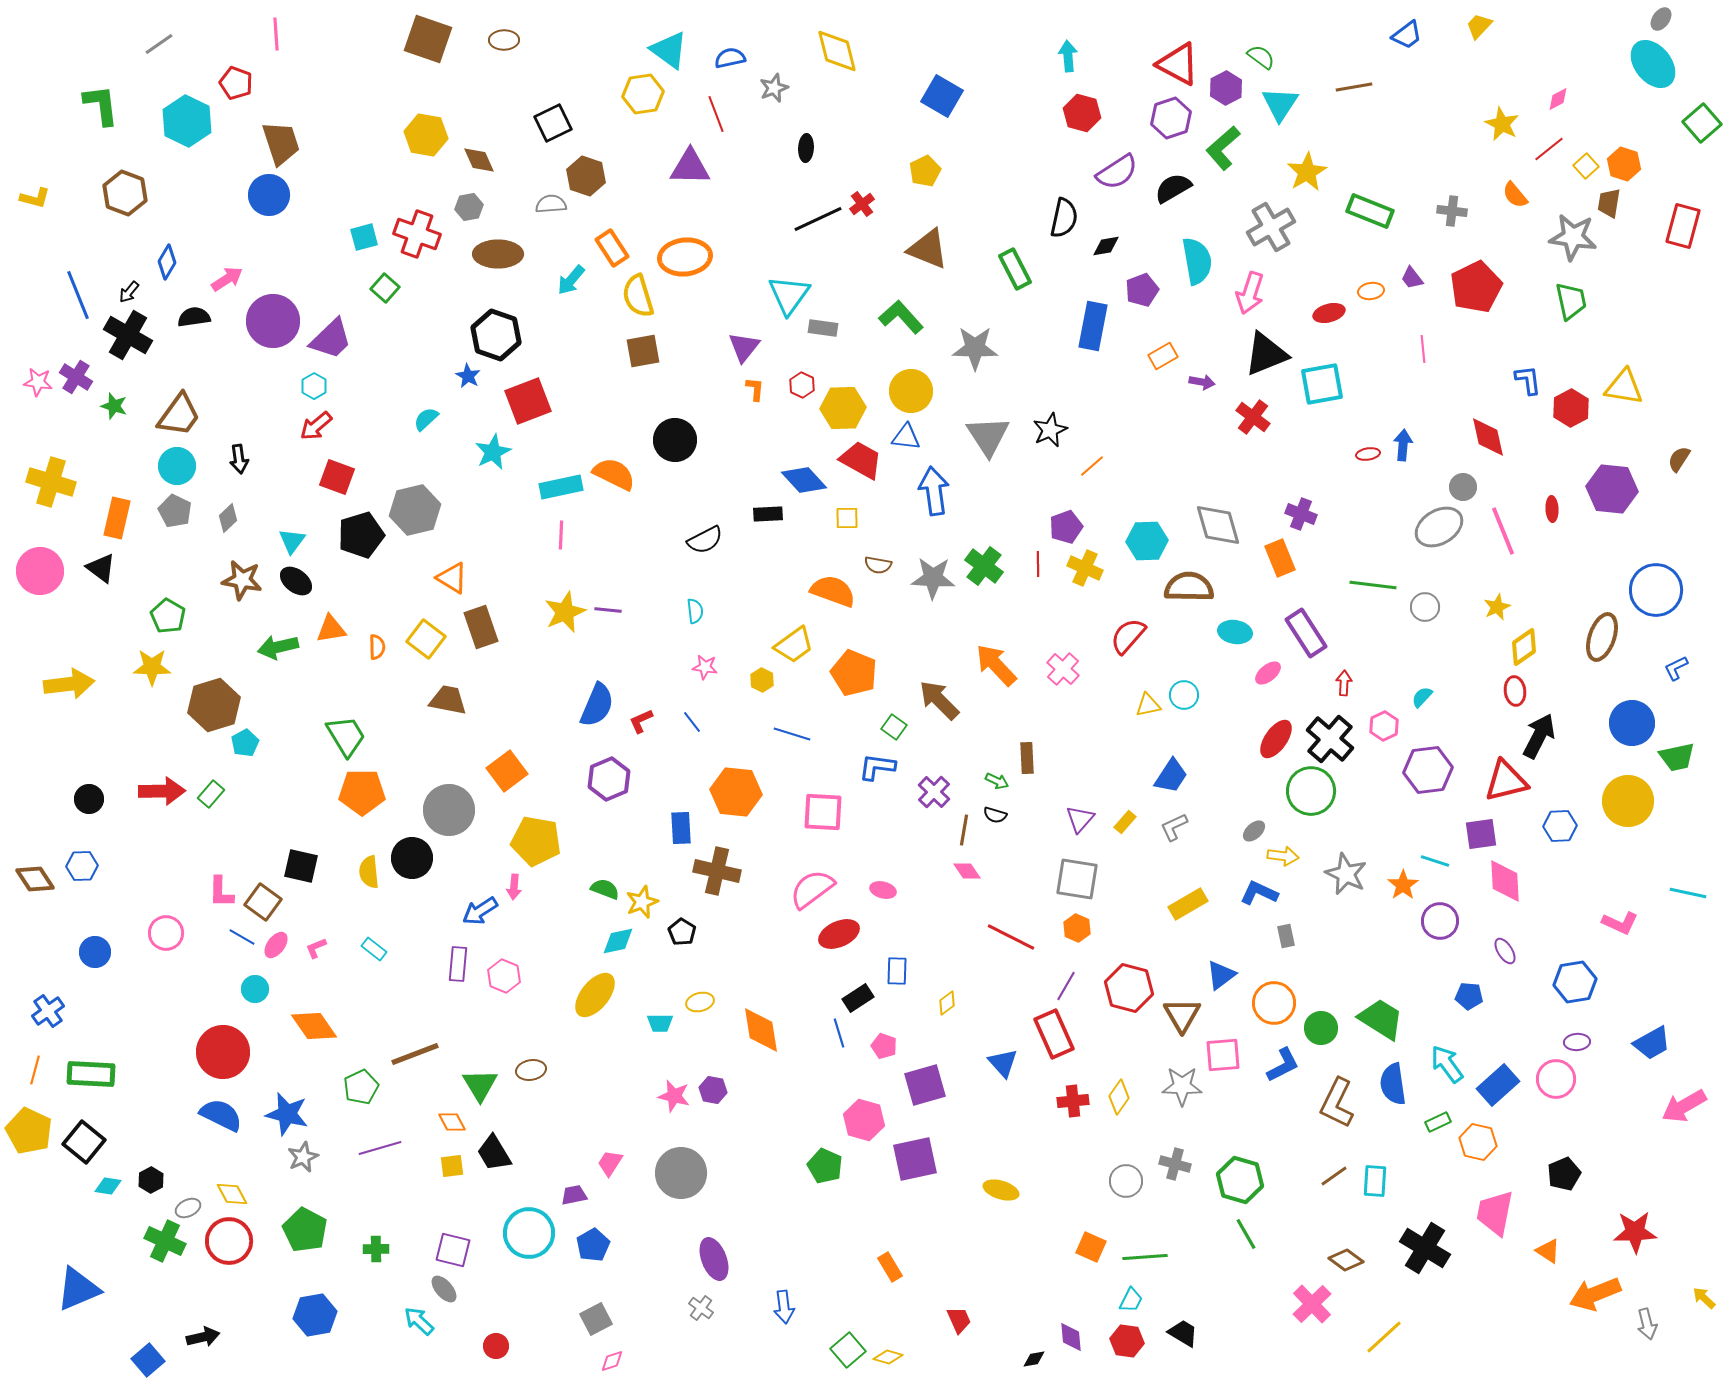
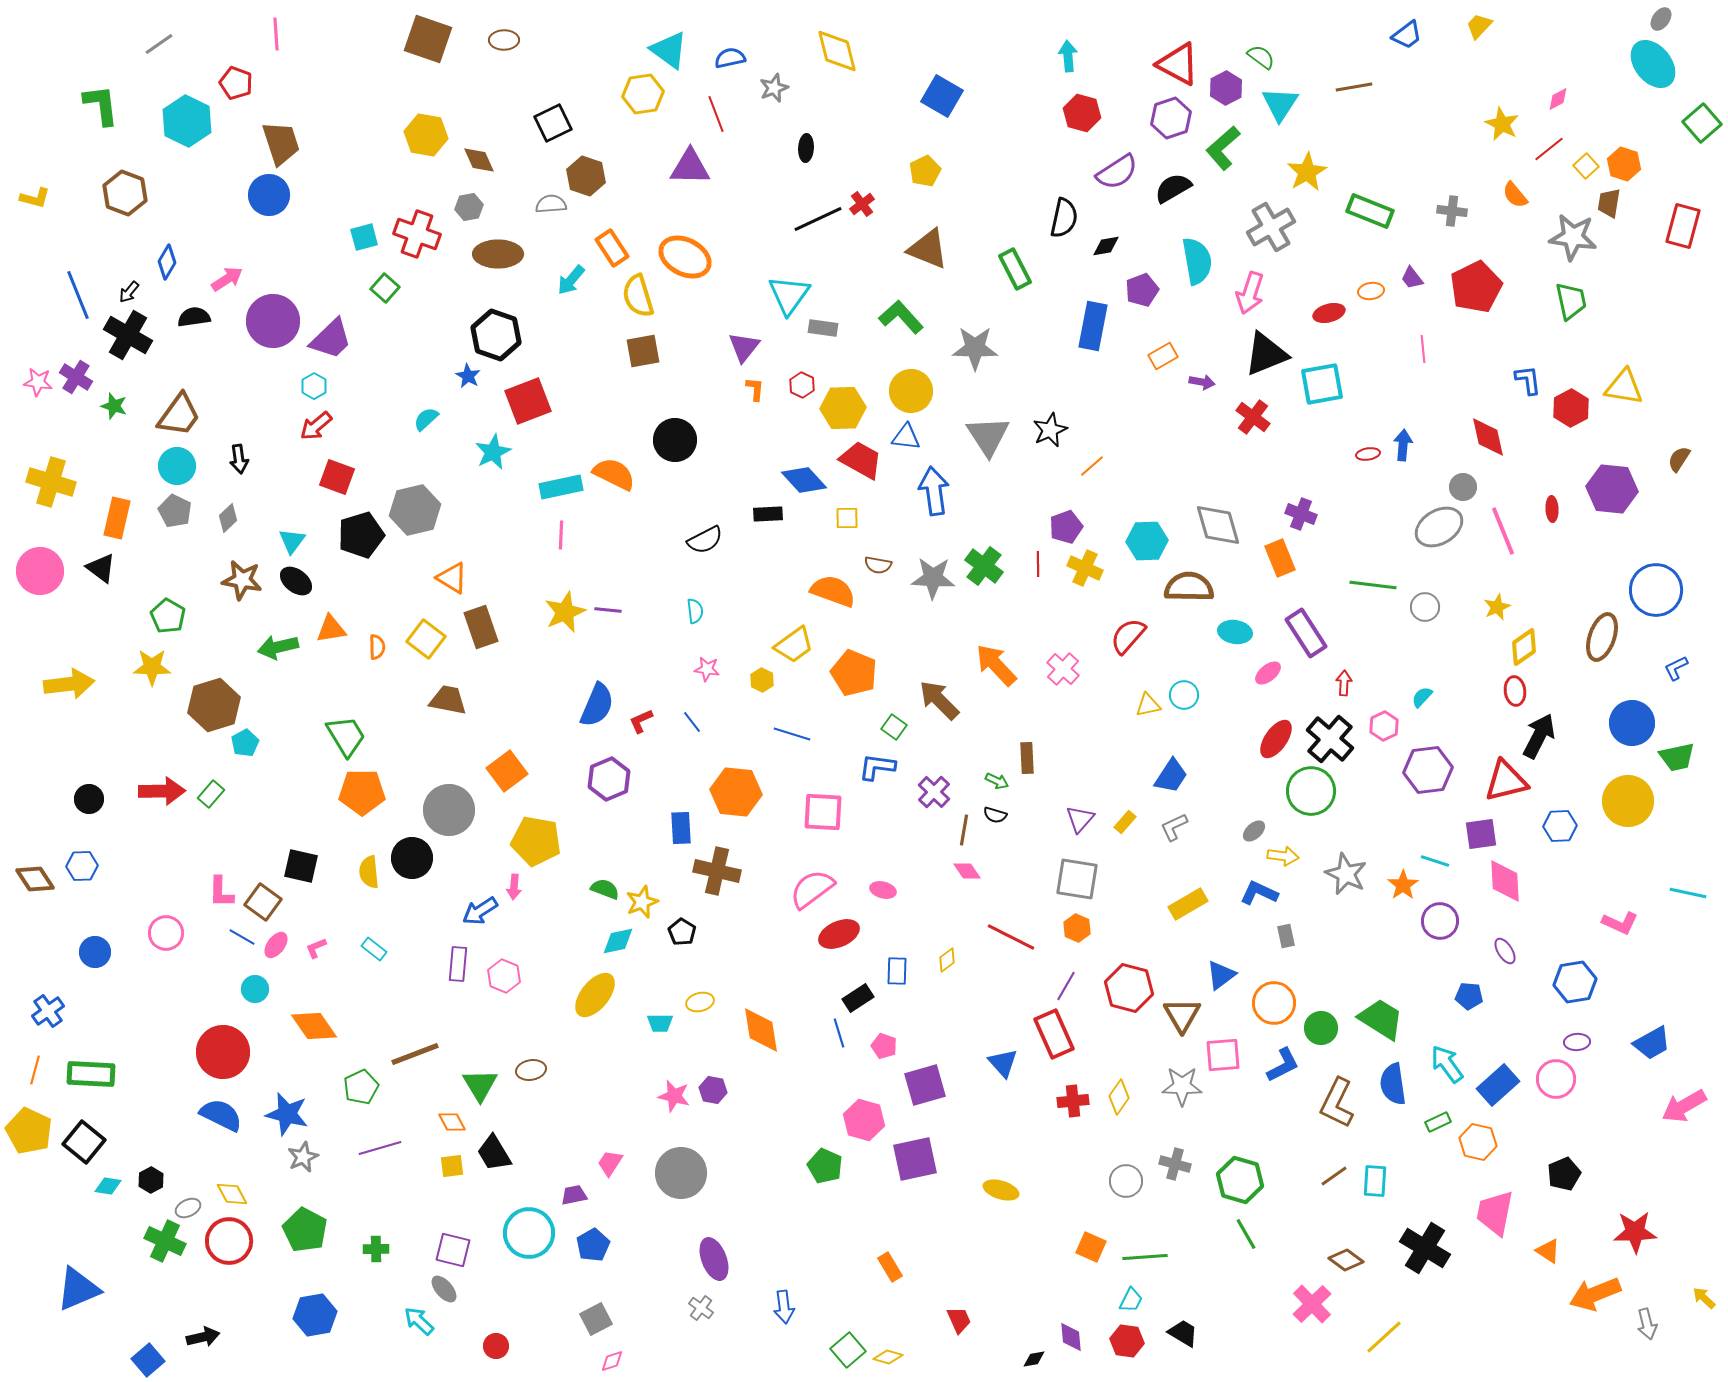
orange ellipse at (685, 257): rotated 33 degrees clockwise
pink star at (705, 667): moved 2 px right, 2 px down
yellow diamond at (947, 1003): moved 43 px up
